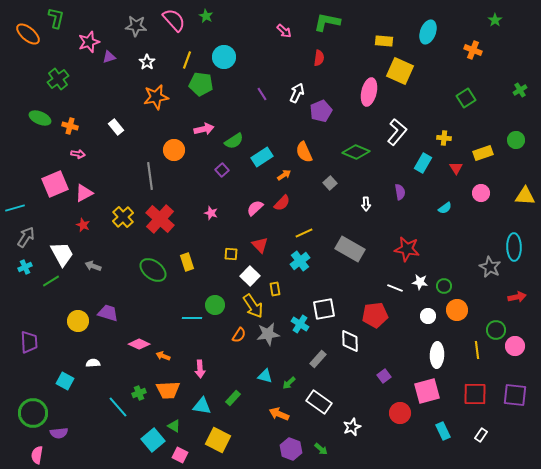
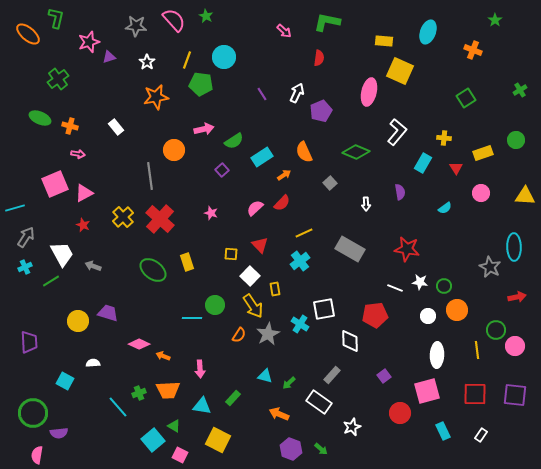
gray star at (268, 334): rotated 20 degrees counterclockwise
gray rectangle at (318, 359): moved 14 px right, 16 px down
